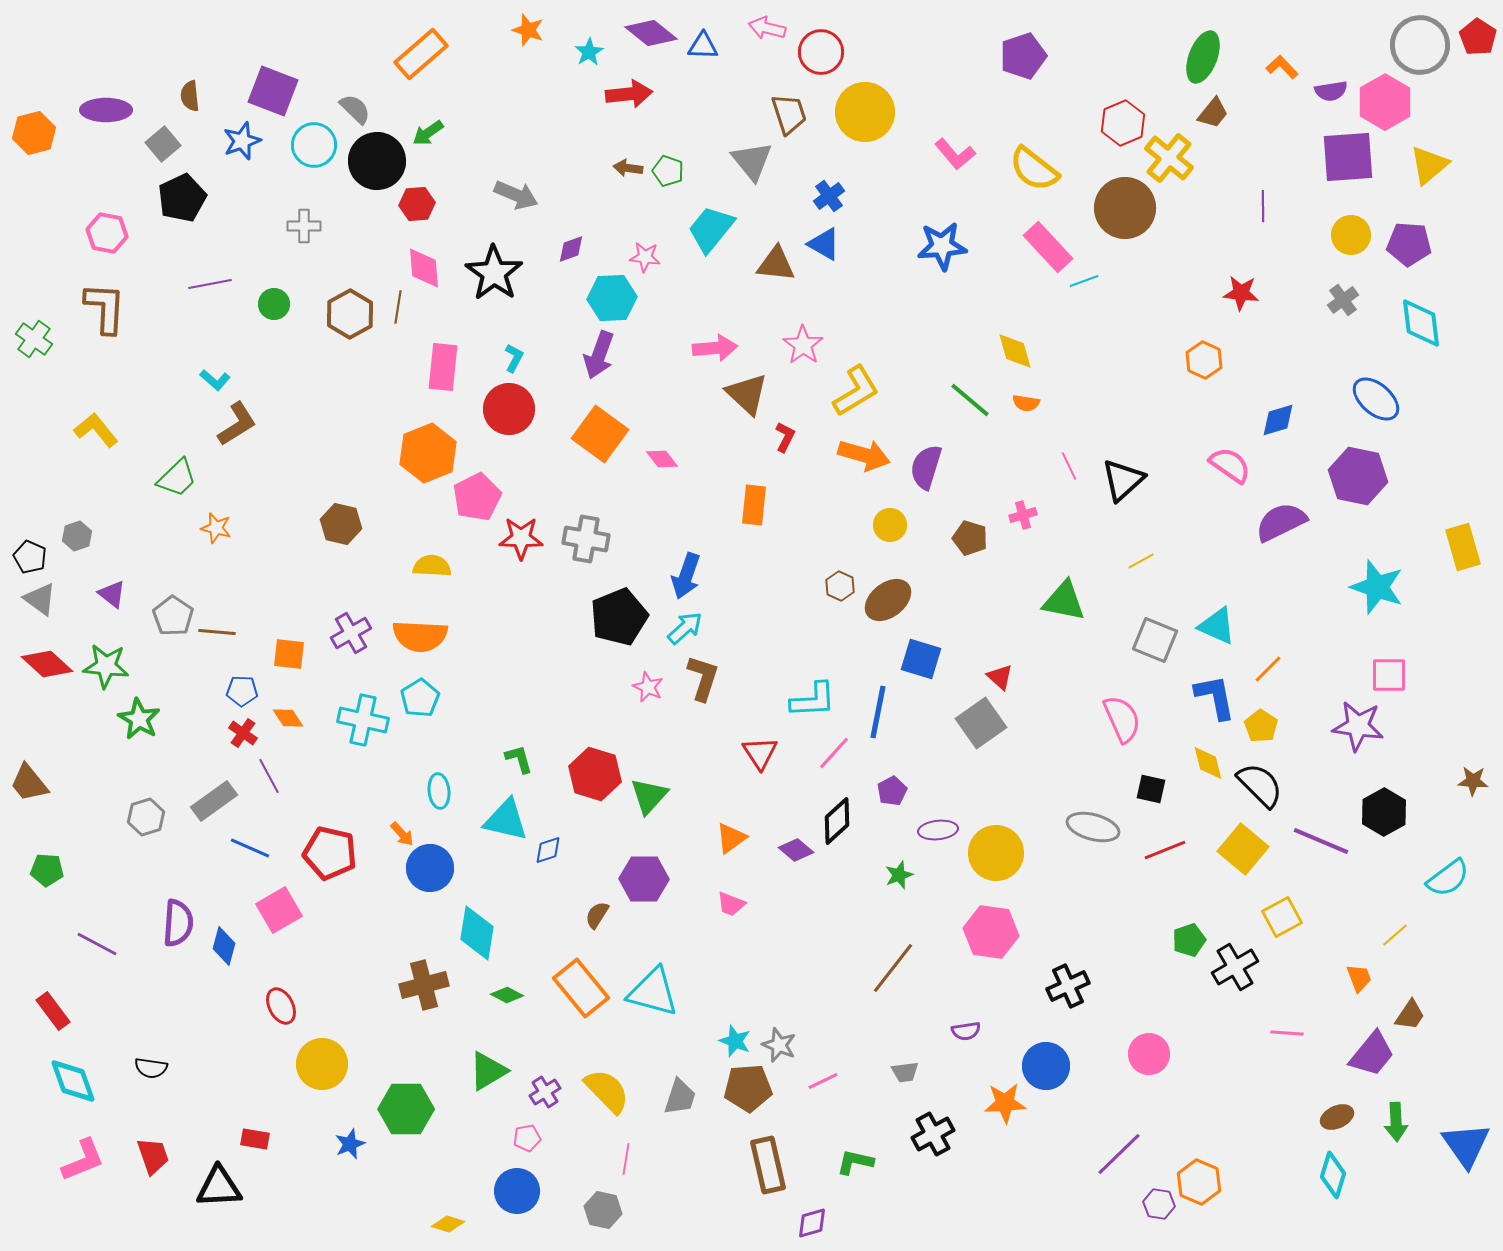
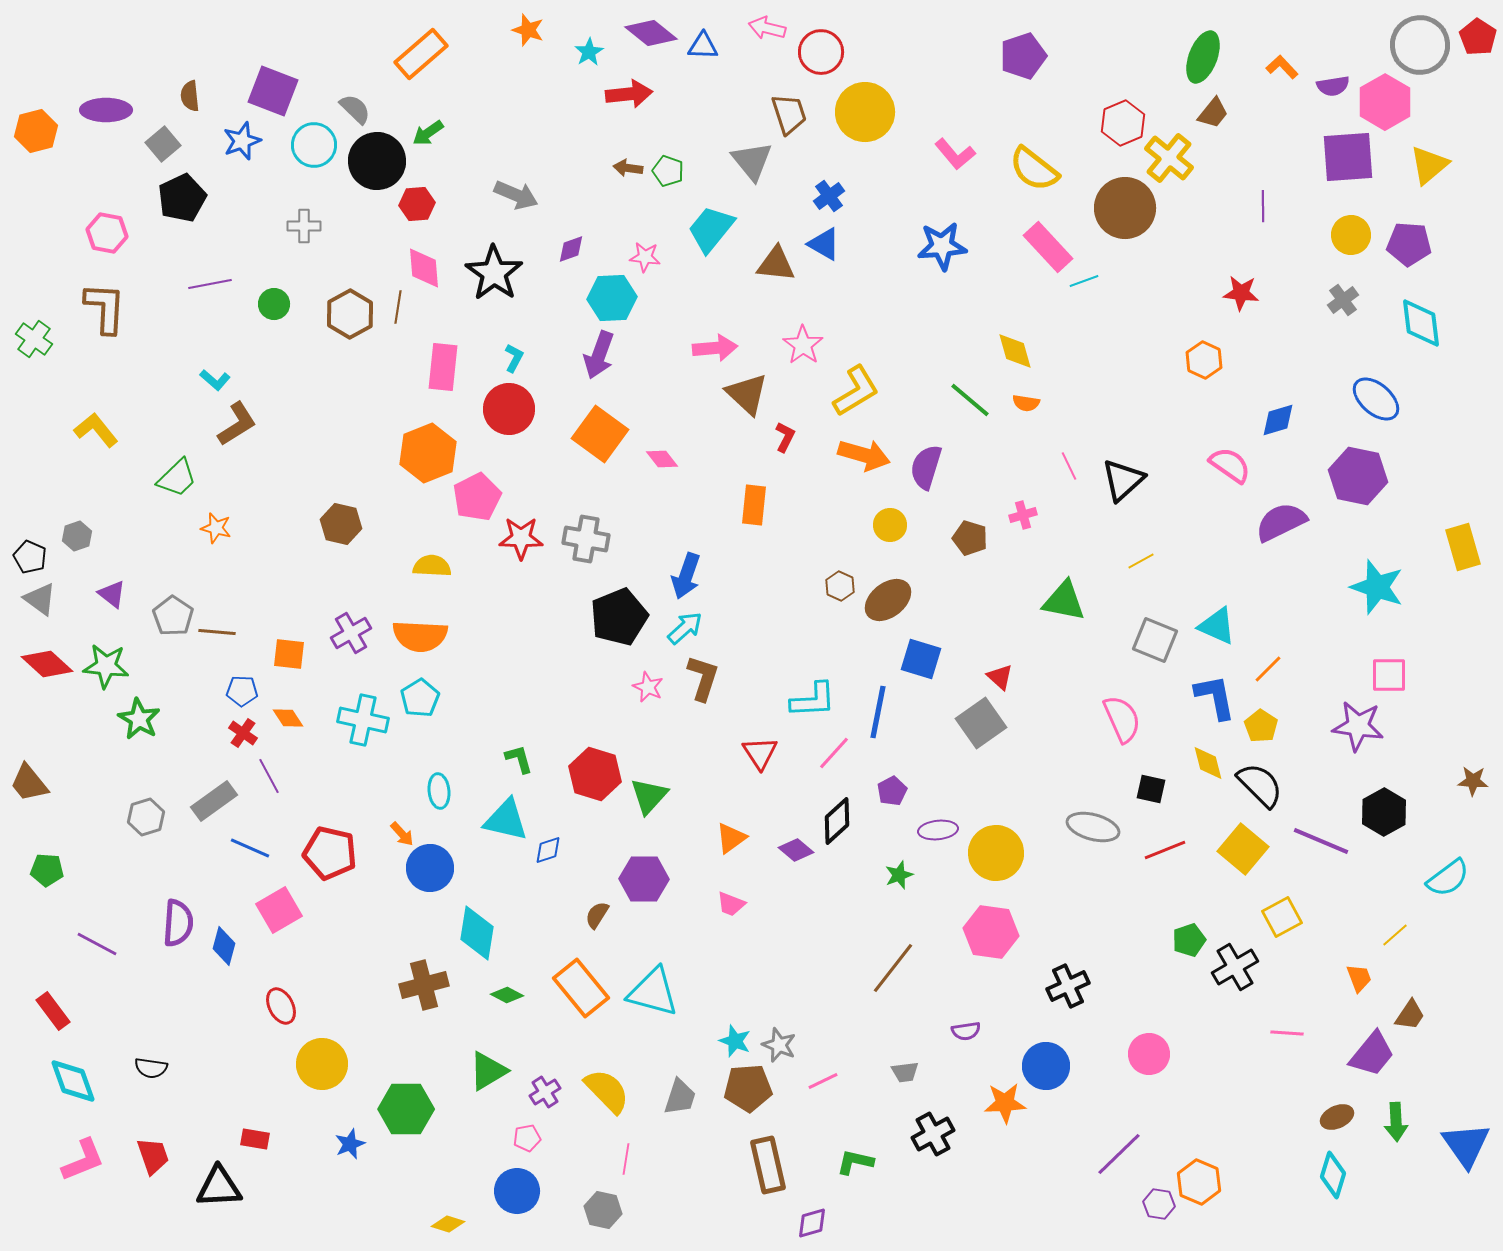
purple semicircle at (1331, 91): moved 2 px right, 5 px up
orange hexagon at (34, 133): moved 2 px right, 2 px up
